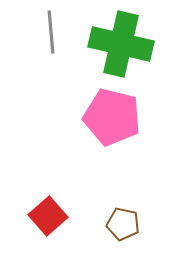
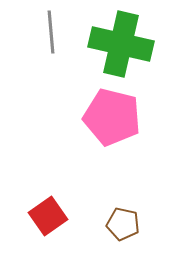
red square: rotated 6 degrees clockwise
